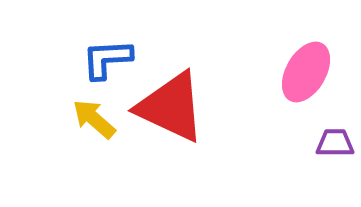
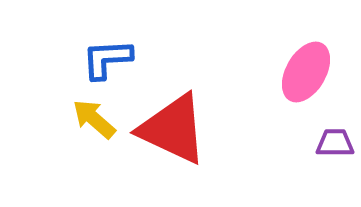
red triangle: moved 2 px right, 22 px down
